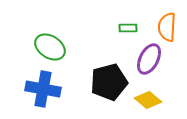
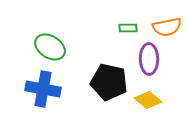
orange semicircle: rotated 104 degrees counterclockwise
purple ellipse: rotated 28 degrees counterclockwise
black pentagon: rotated 27 degrees clockwise
